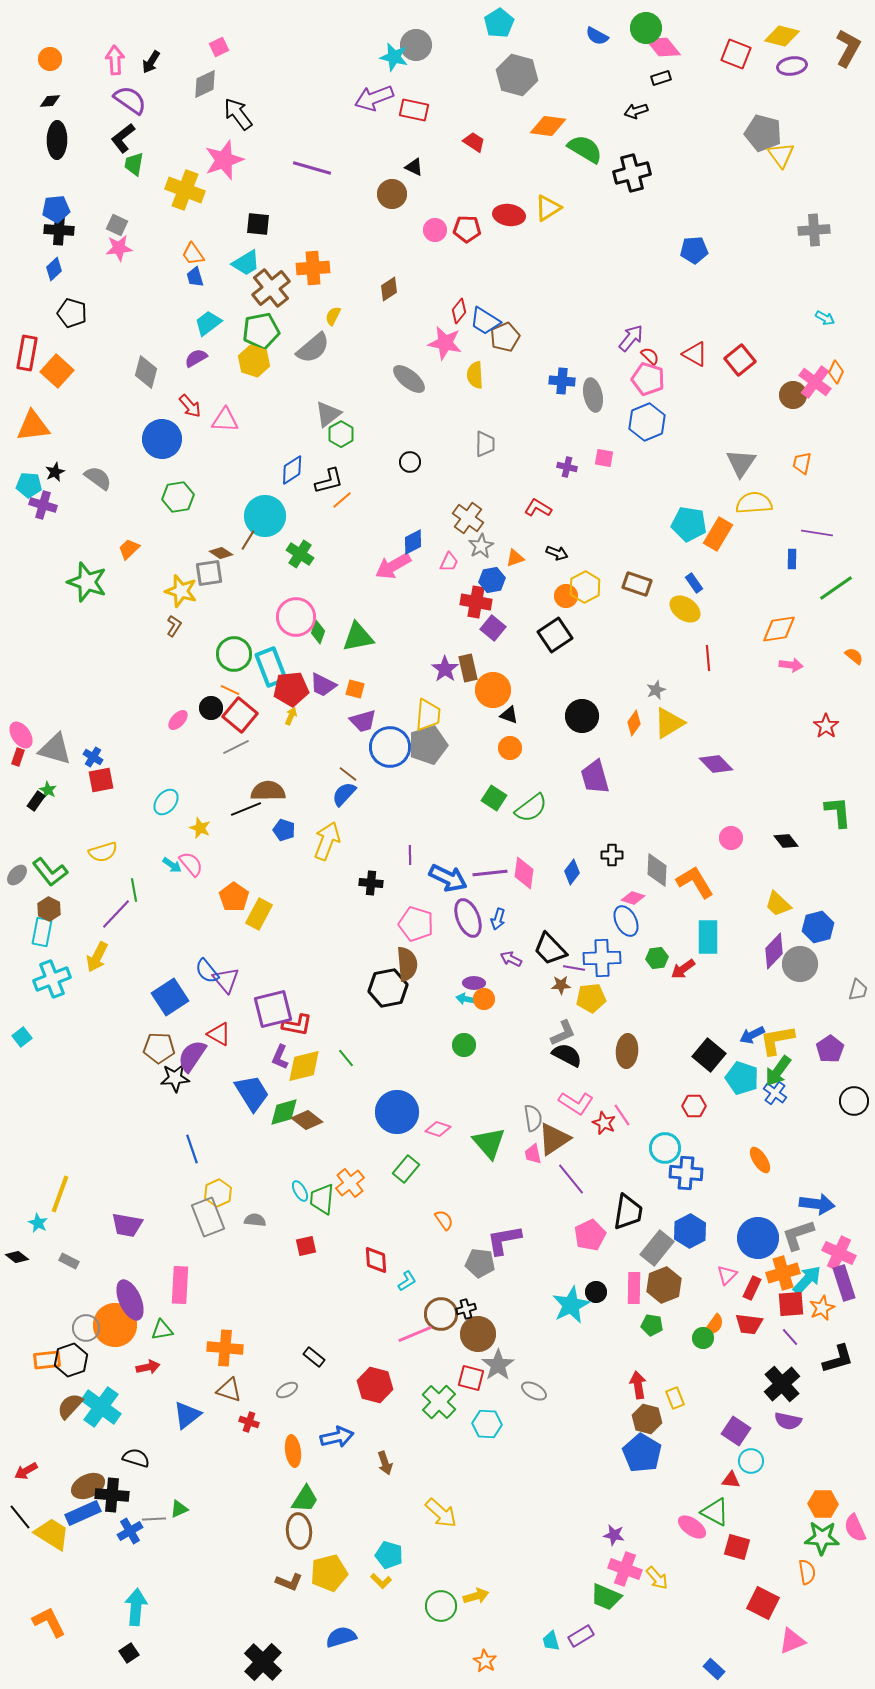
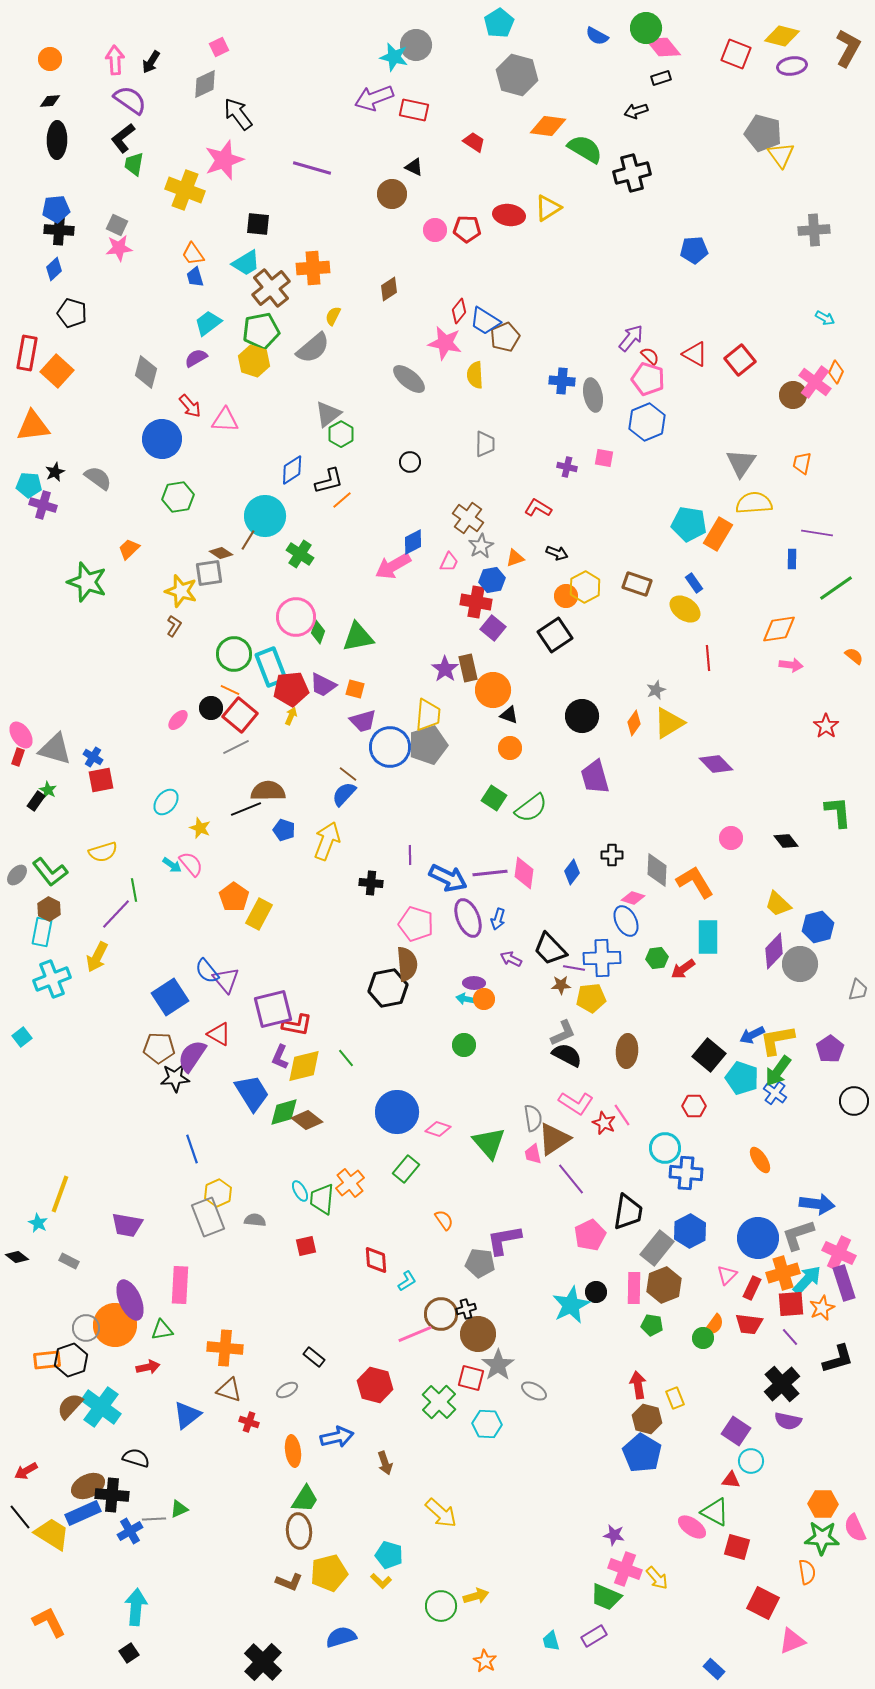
purple rectangle at (581, 1636): moved 13 px right
